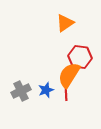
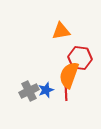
orange triangle: moved 4 px left, 8 px down; rotated 24 degrees clockwise
red hexagon: moved 1 px down
orange semicircle: rotated 12 degrees counterclockwise
gray cross: moved 8 px right
